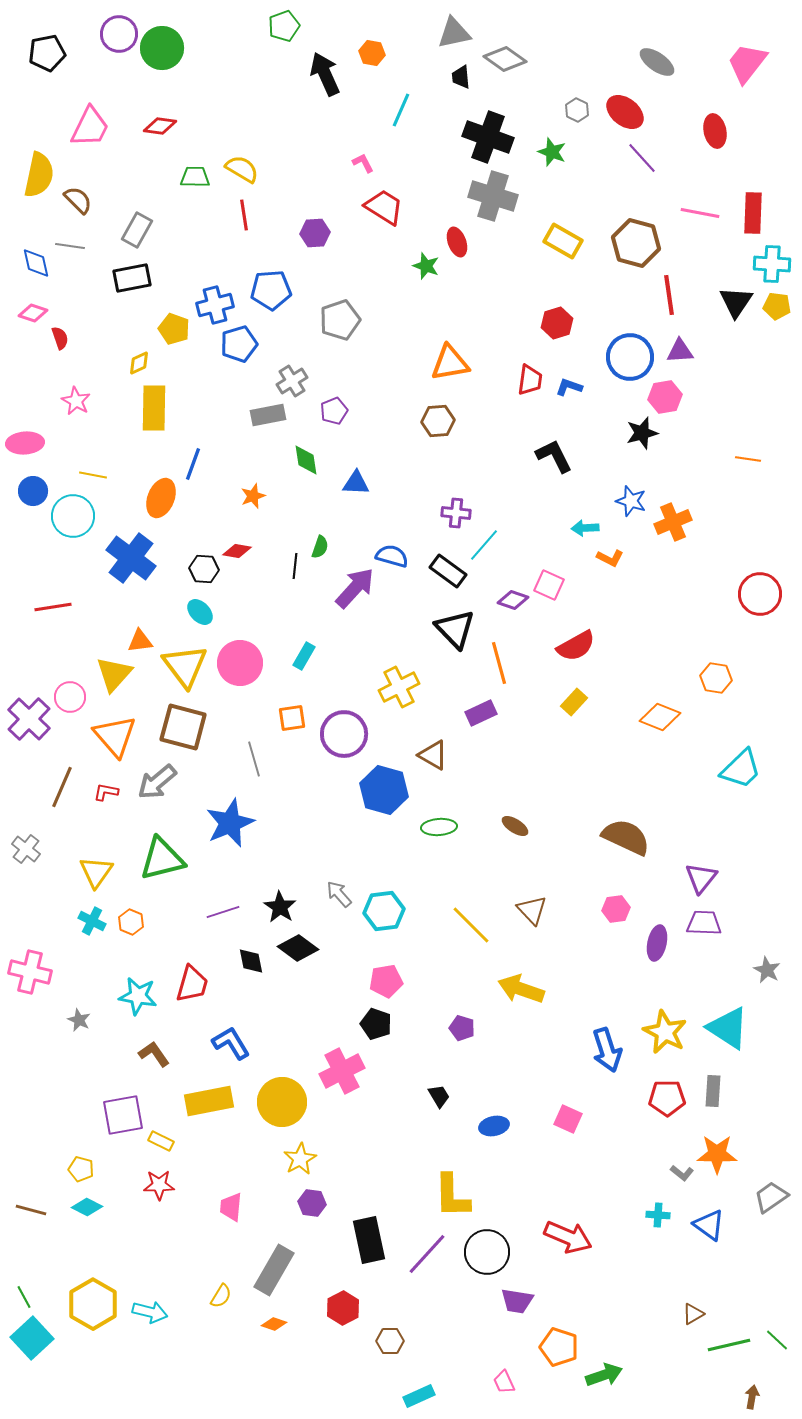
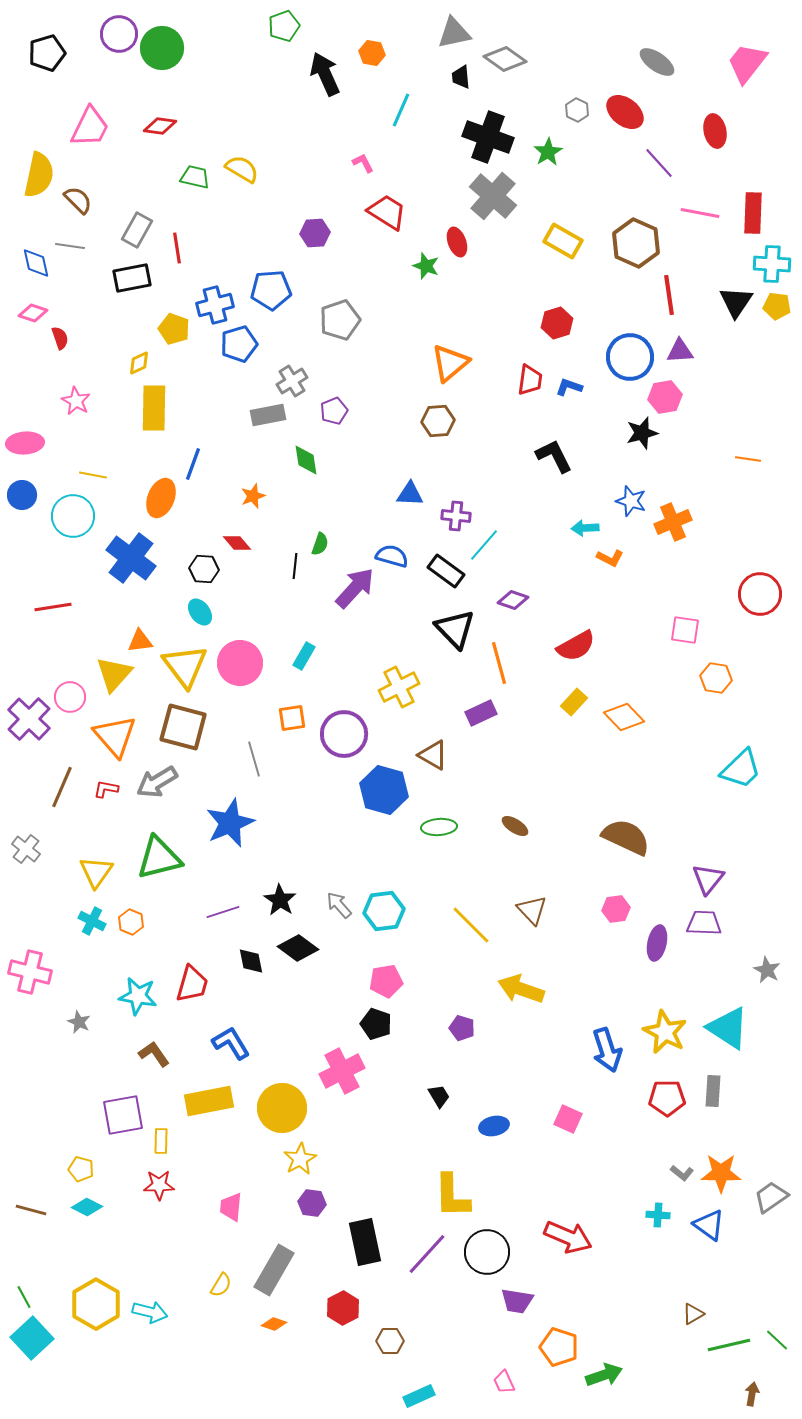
black pentagon at (47, 53): rotated 6 degrees counterclockwise
green star at (552, 152): moved 4 px left; rotated 20 degrees clockwise
purple line at (642, 158): moved 17 px right, 5 px down
green trapezoid at (195, 177): rotated 12 degrees clockwise
gray cross at (493, 196): rotated 24 degrees clockwise
red trapezoid at (384, 207): moved 3 px right, 5 px down
red line at (244, 215): moved 67 px left, 33 px down
brown hexagon at (636, 243): rotated 9 degrees clockwise
orange triangle at (450, 363): rotated 30 degrees counterclockwise
blue triangle at (356, 483): moved 54 px right, 11 px down
blue circle at (33, 491): moved 11 px left, 4 px down
purple cross at (456, 513): moved 3 px down
green semicircle at (320, 547): moved 3 px up
red diamond at (237, 551): moved 8 px up; rotated 40 degrees clockwise
black rectangle at (448, 571): moved 2 px left
pink square at (549, 585): moved 136 px right, 45 px down; rotated 16 degrees counterclockwise
cyan ellipse at (200, 612): rotated 8 degrees clockwise
orange diamond at (660, 717): moved 36 px left; rotated 24 degrees clockwise
gray arrow at (157, 782): rotated 9 degrees clockwise
red L-shape at (106, 792): moved 3 px up
green triangle at (162, 859): moved 3 px left, 1 px up
purple triangle at (701, 878): moved 7 px right, 1 px down
gray arrow at (339, 894): moved 11 px down
black star at (280, 907): moved 7 px up
gray star at (79, 1020): moved 2 px down
yellow circle at (282, 1102): moved 6 px down
yellow rectangle at (161, 1141): rotated 65 degrees clockwise
orange star at (717, 1154): moved 4 px right, 19 px down
black rectangle at (369, 1240): moved 4 px left, 2 px down
yellow semicircle at (221, 1296): moved 11 px up
yellow hexagon at (93, 1304): moved 3 px right
brown arrow at (752, 1397): moved 3 px up
